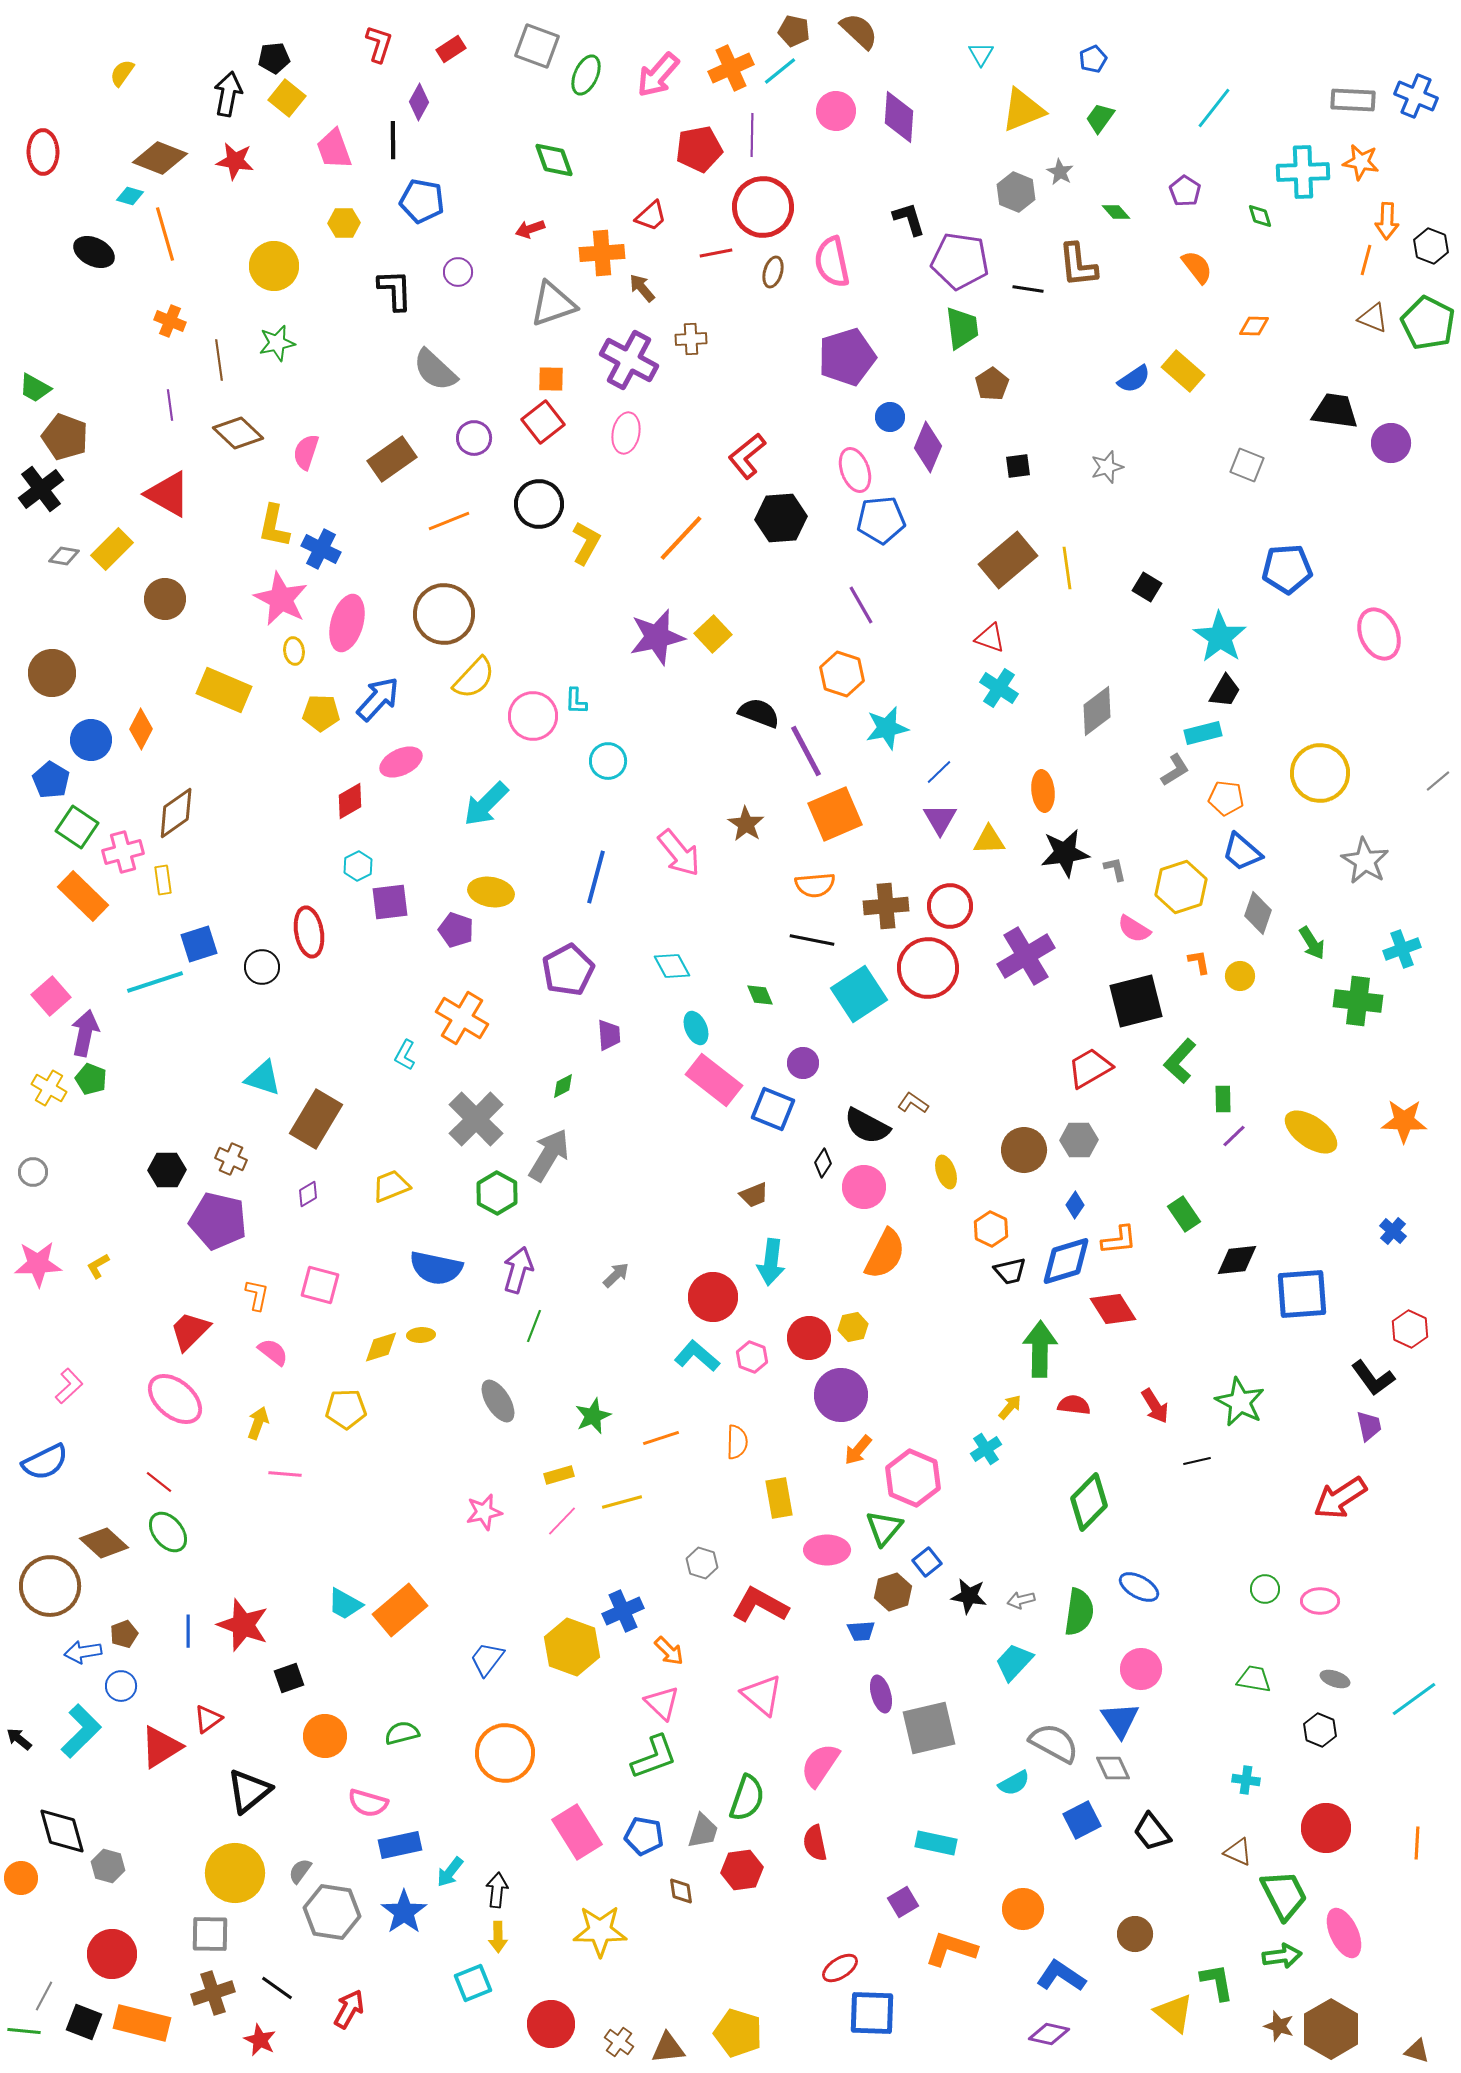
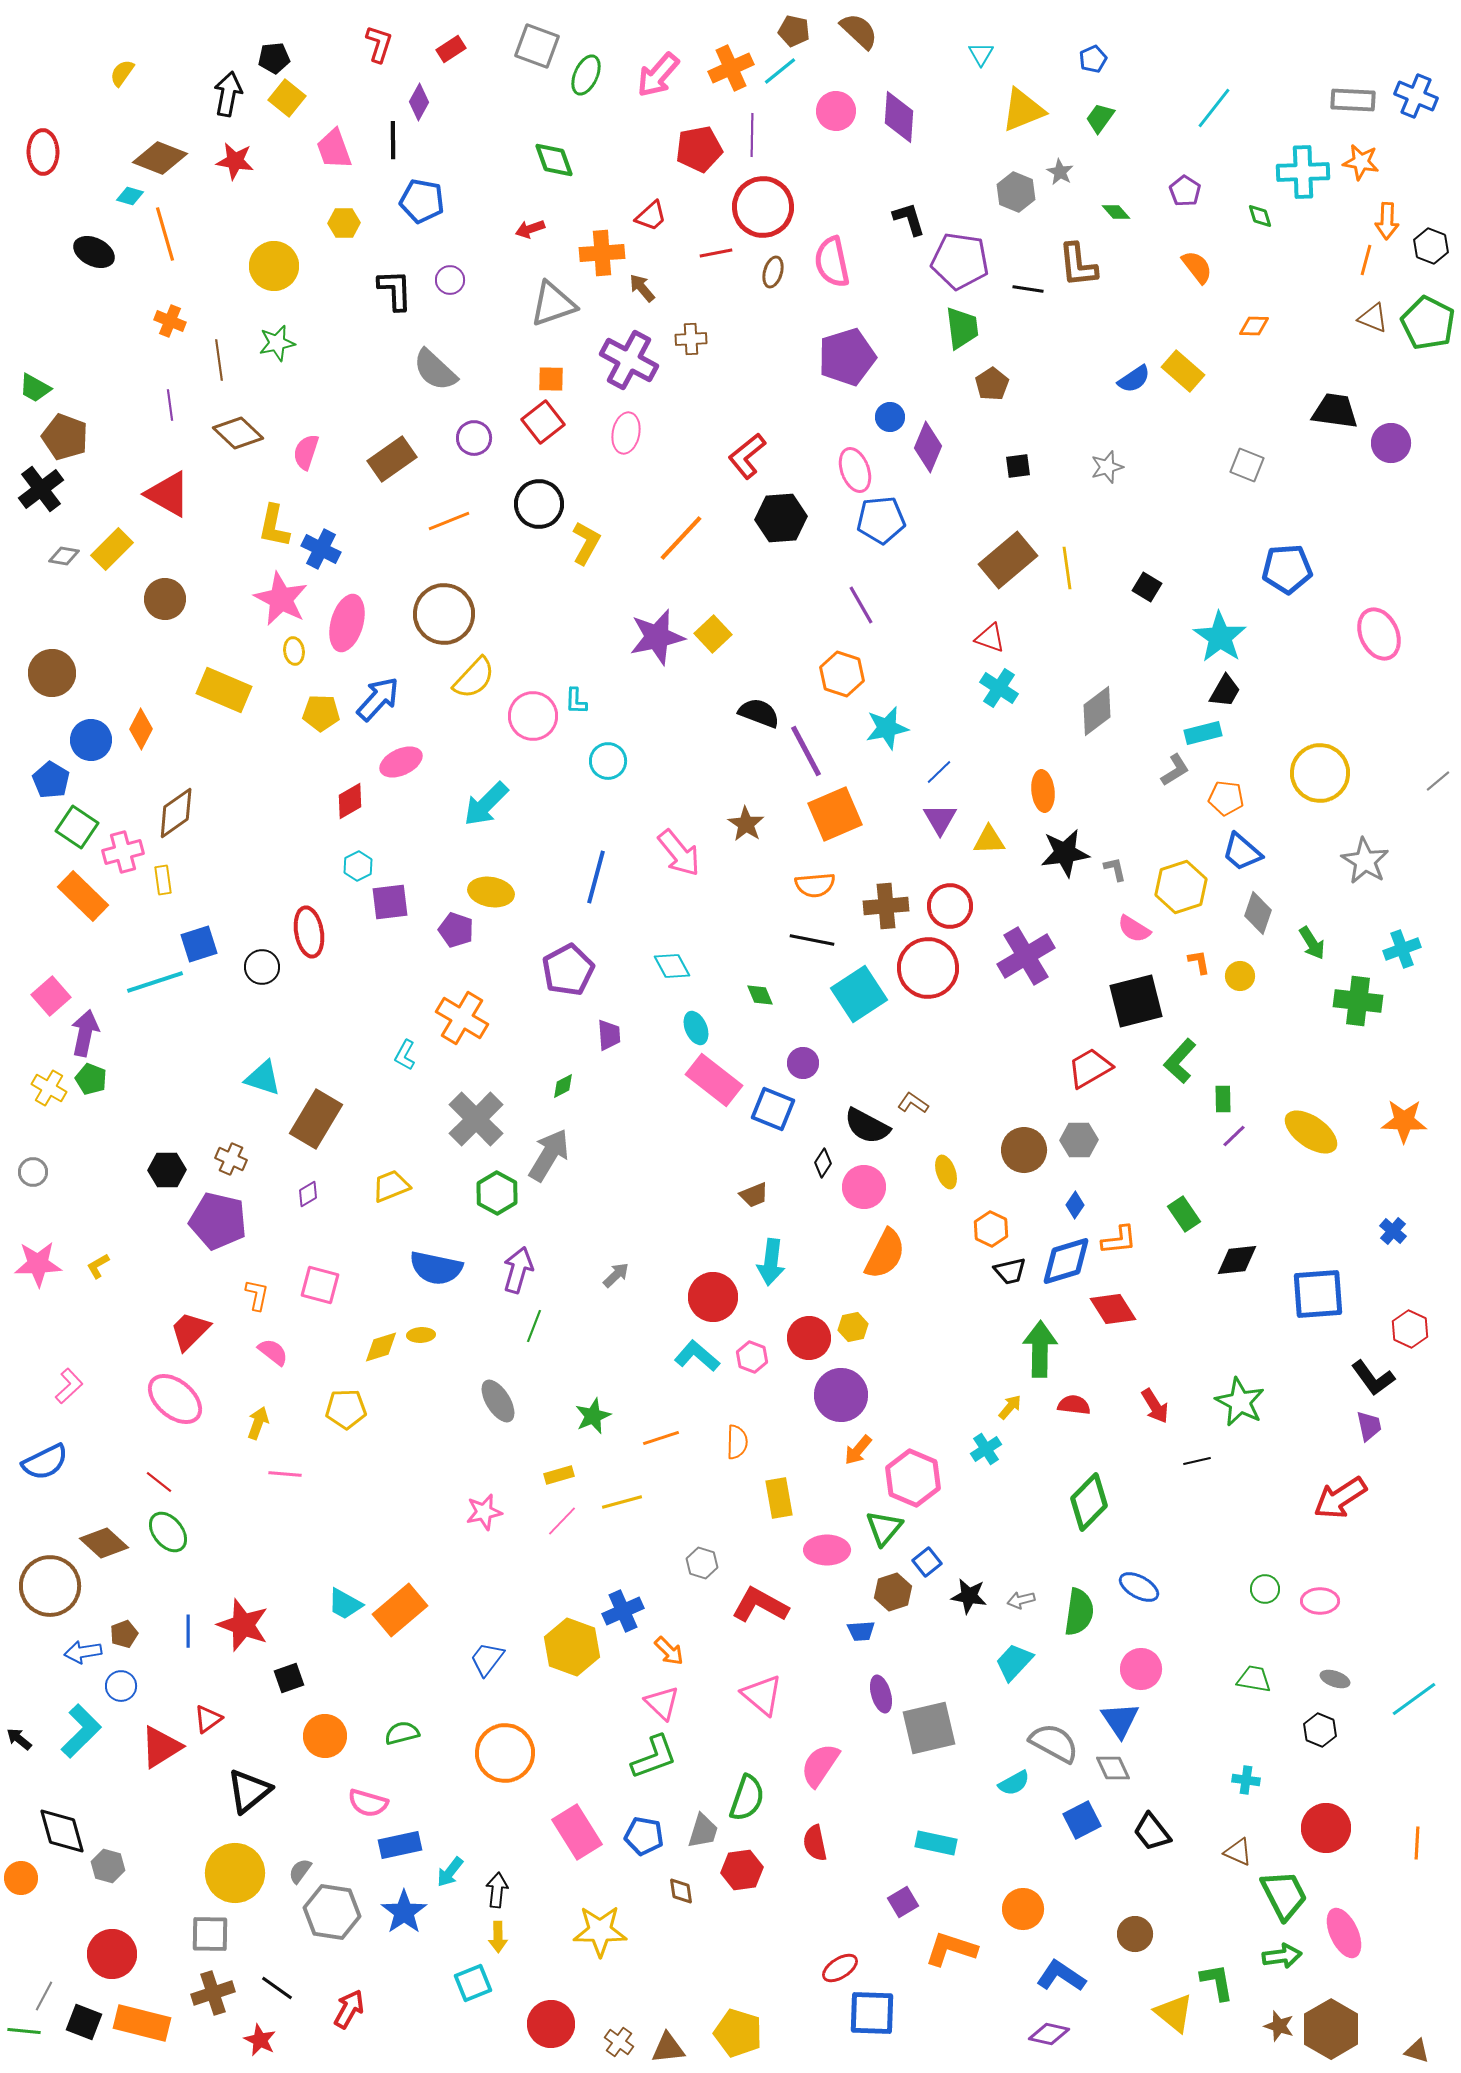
purple circle at (458, 272): moved 8 px left, 8 px down
blue square at (1302, 1294): moved 16 px right
